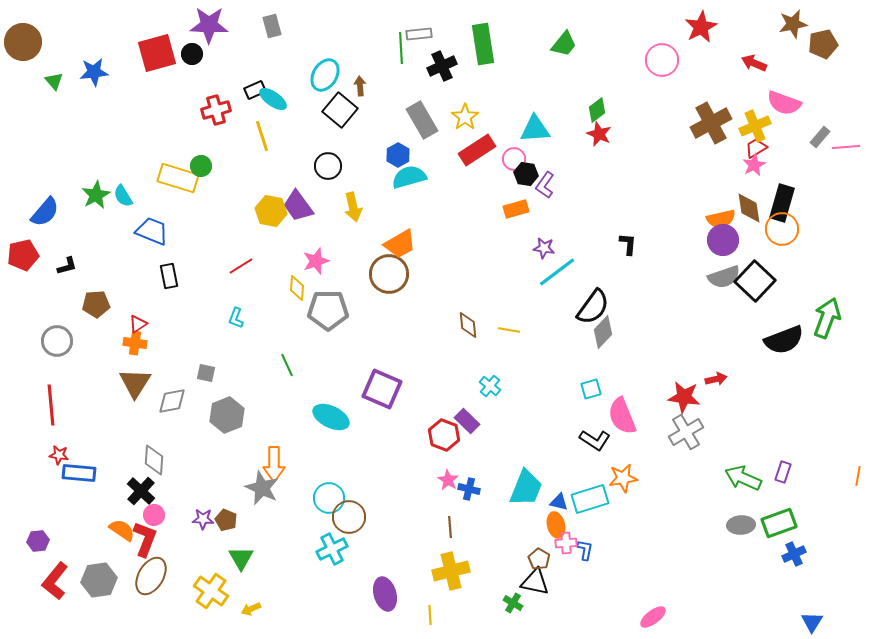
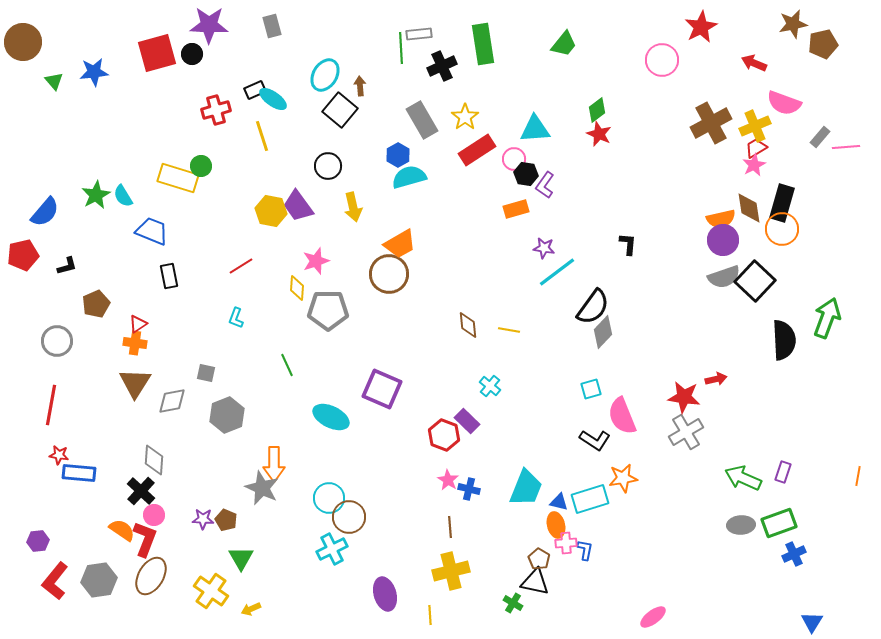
brown pentagon at (96, 304): rotated 20 degrees counterclockwise
black semicircle at (784, 340): rotated 72 degrees counterclockwise
red line at (51, 405): rotated 15 degrees clockwise
